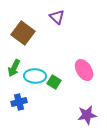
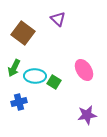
purple triangle: moved 1 px right, 2 px down
